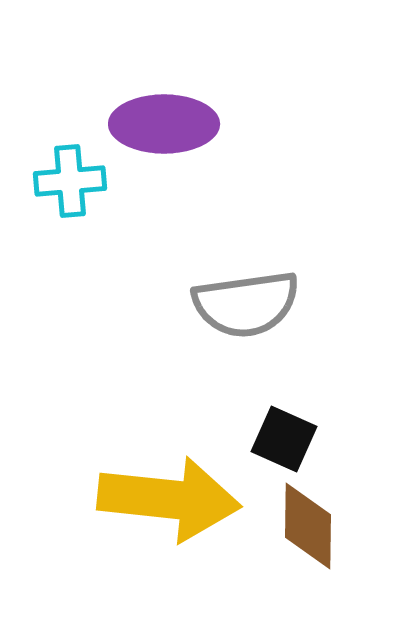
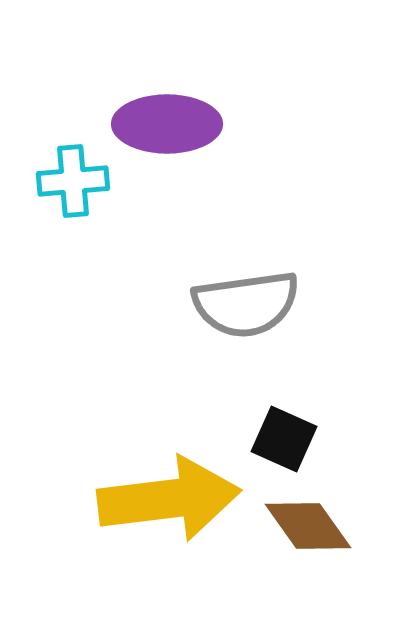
purple ellipse: moved 3 px right
cyan cross: moved 3 px right
yellow arrow: rotated 13 degrees counterclockwise
brown diamond: rotated 36 degrees counterclockwise
